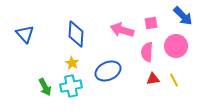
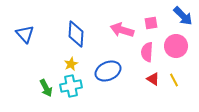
yellow star: moved 1 px left, 1 px down; rotated 16 degrees clockwise
red triangle: rotated 40 degrees clockwise
green arrow: moved 1 px right, 1 px down
